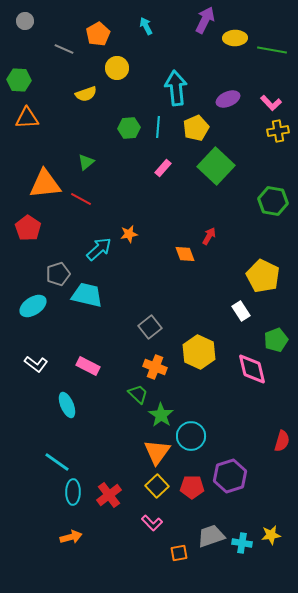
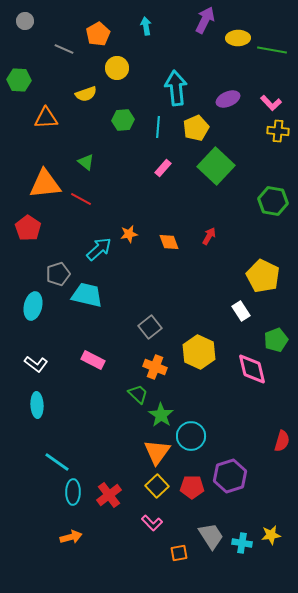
cyan arrow at (146, 26): rotated 18 degrees clockwise
yellow ellipse at (235, 38): moved 3 px right
orange triangle at (27, 118): moved 19 px right
green hexagon at (129, 128): moved 6 px left, 8 px up
yellow cross at (278, 131): rotated 15 degrees clockwise
green triangle at (86, 162): rotated 42 degrees counterclockwise
orange diamond at (185, 254): moved 16 px left, 12 px up
cyan ellipse at (33, 306): rotated 44 degrees counterclockwise
pink rectangle at (88, 366): moved 5 px right, 6 px up
cyan ellipse at (67, 405): moved 30 px left; rotated 20 degrees clockwise
gray trapezoid at (211, 536): rotated 76 degrees clockwise
